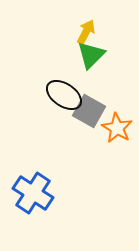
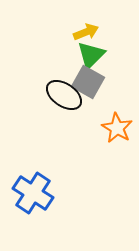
yellow arrow: rotated 40 degrees clockwise
gray square: moved 1 px left, 29 px up
